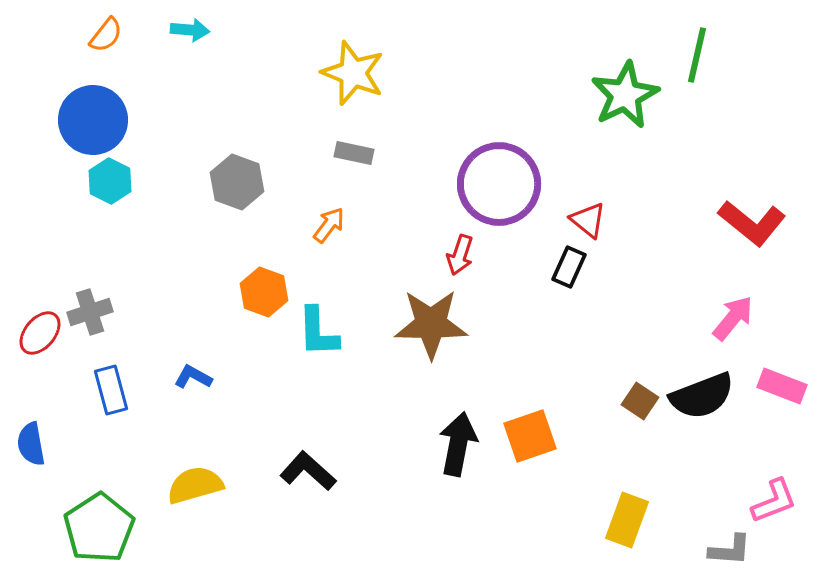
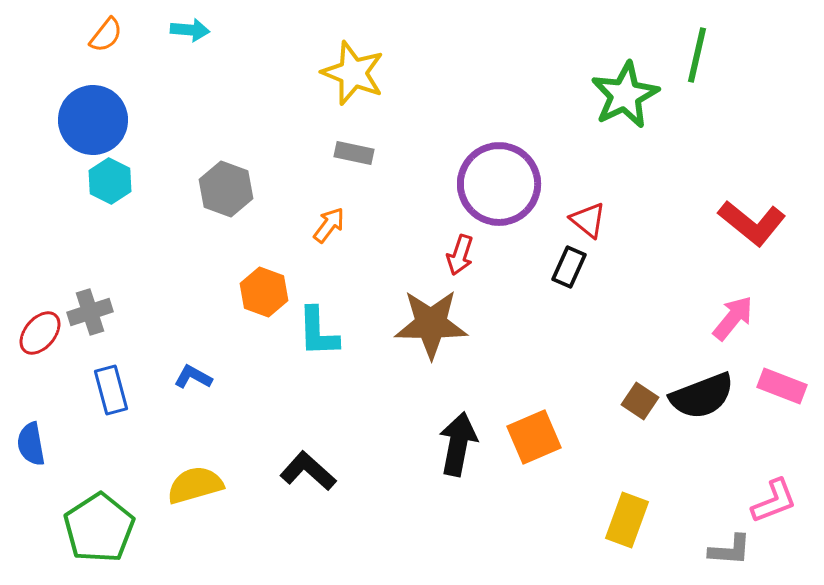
gray hexagon: moved 11 px left, 7 px down
orange square: moved 4 px right, 1 px down; rotated 4 degrees counterclockwise
